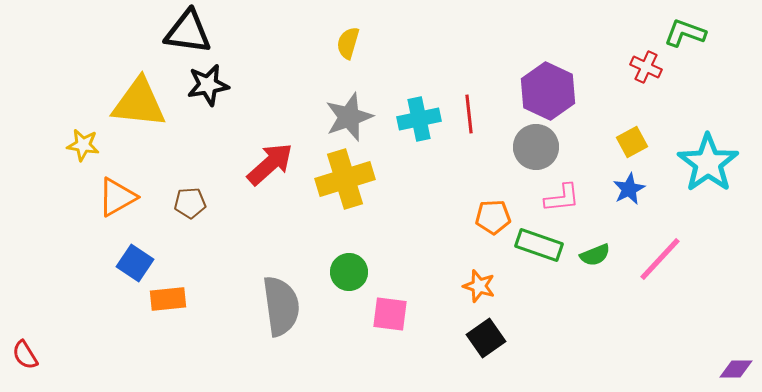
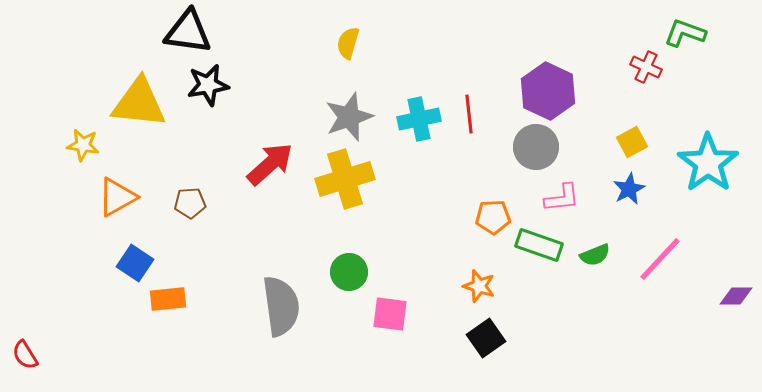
purple diamond: moved 73 px up
